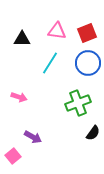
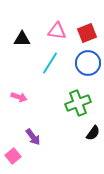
purple arrow: rotated 24 degrees clockwise
